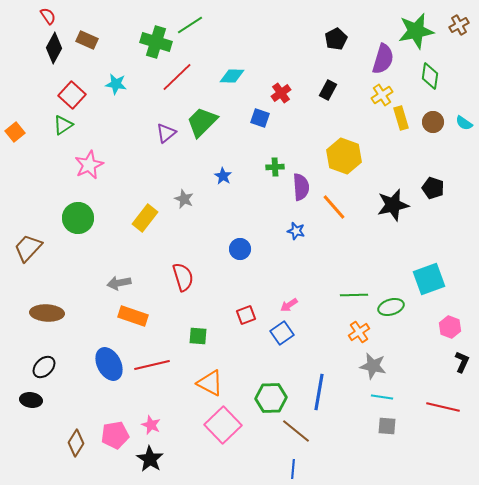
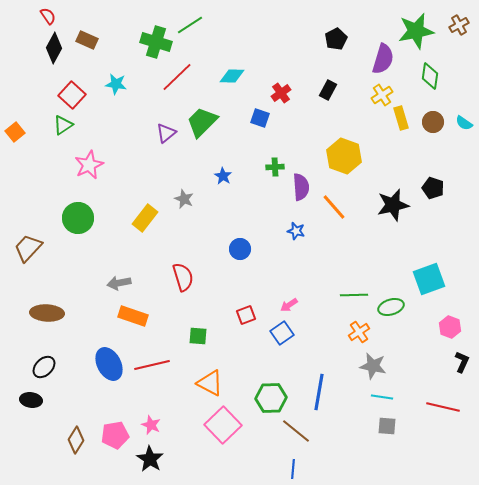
brown diamond at (76, 443): moved 3 px up
